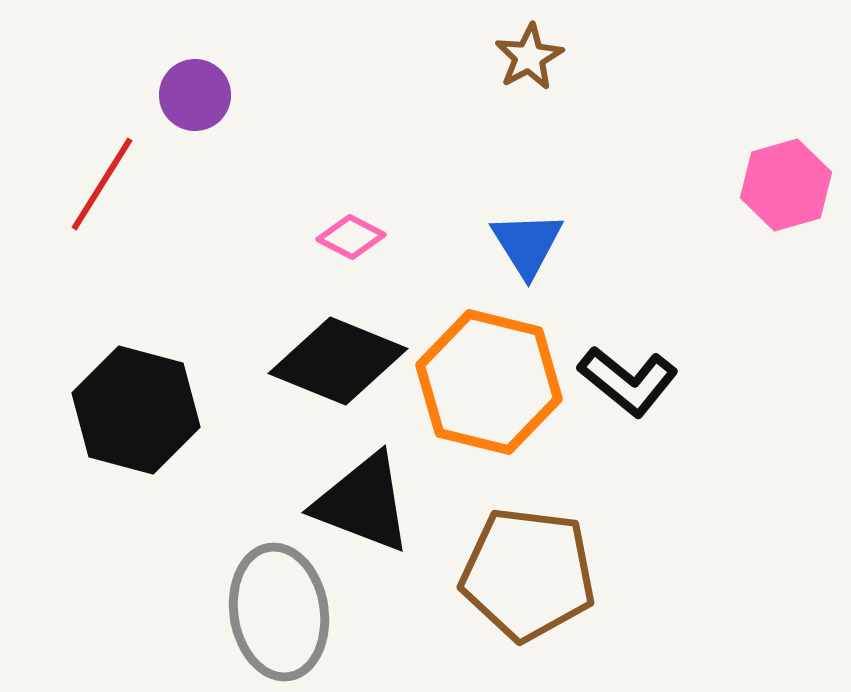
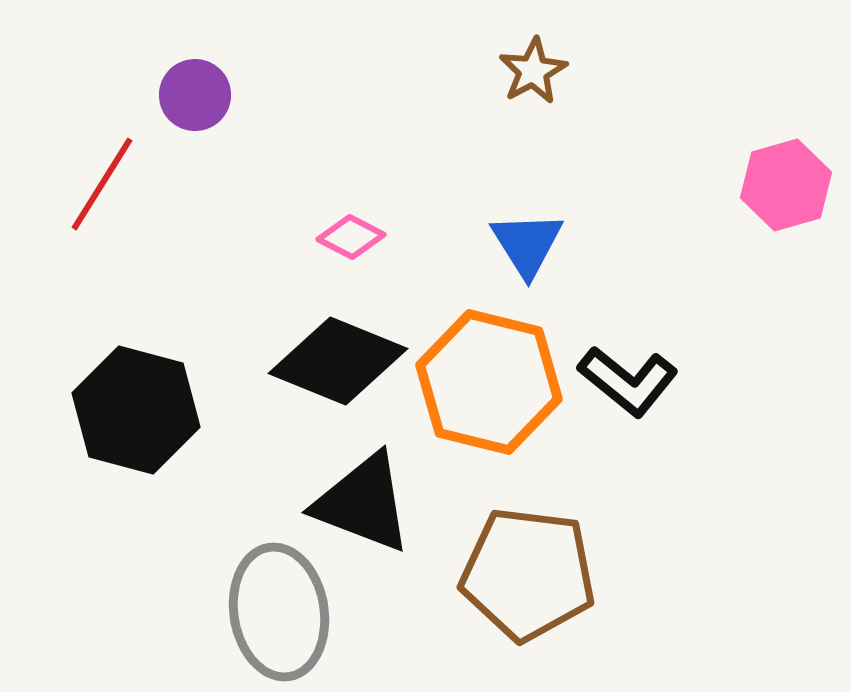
brown star: moved 4 px right, 14 px down
